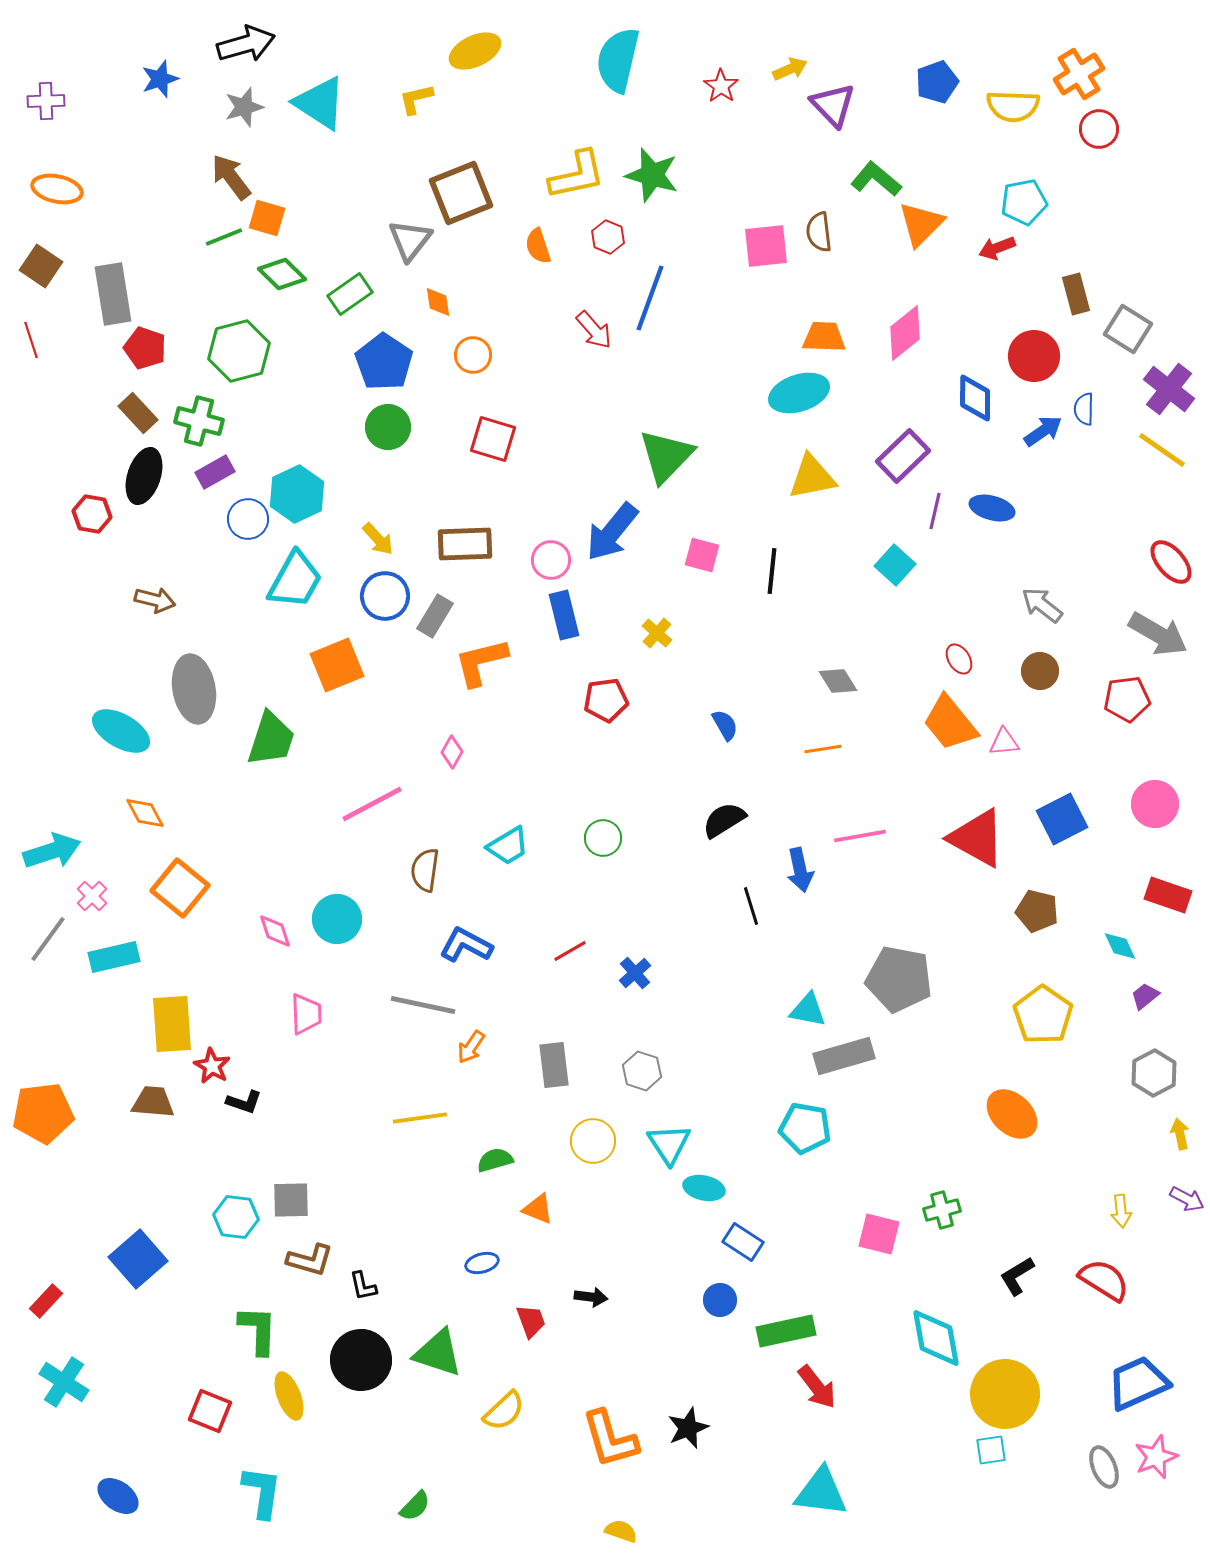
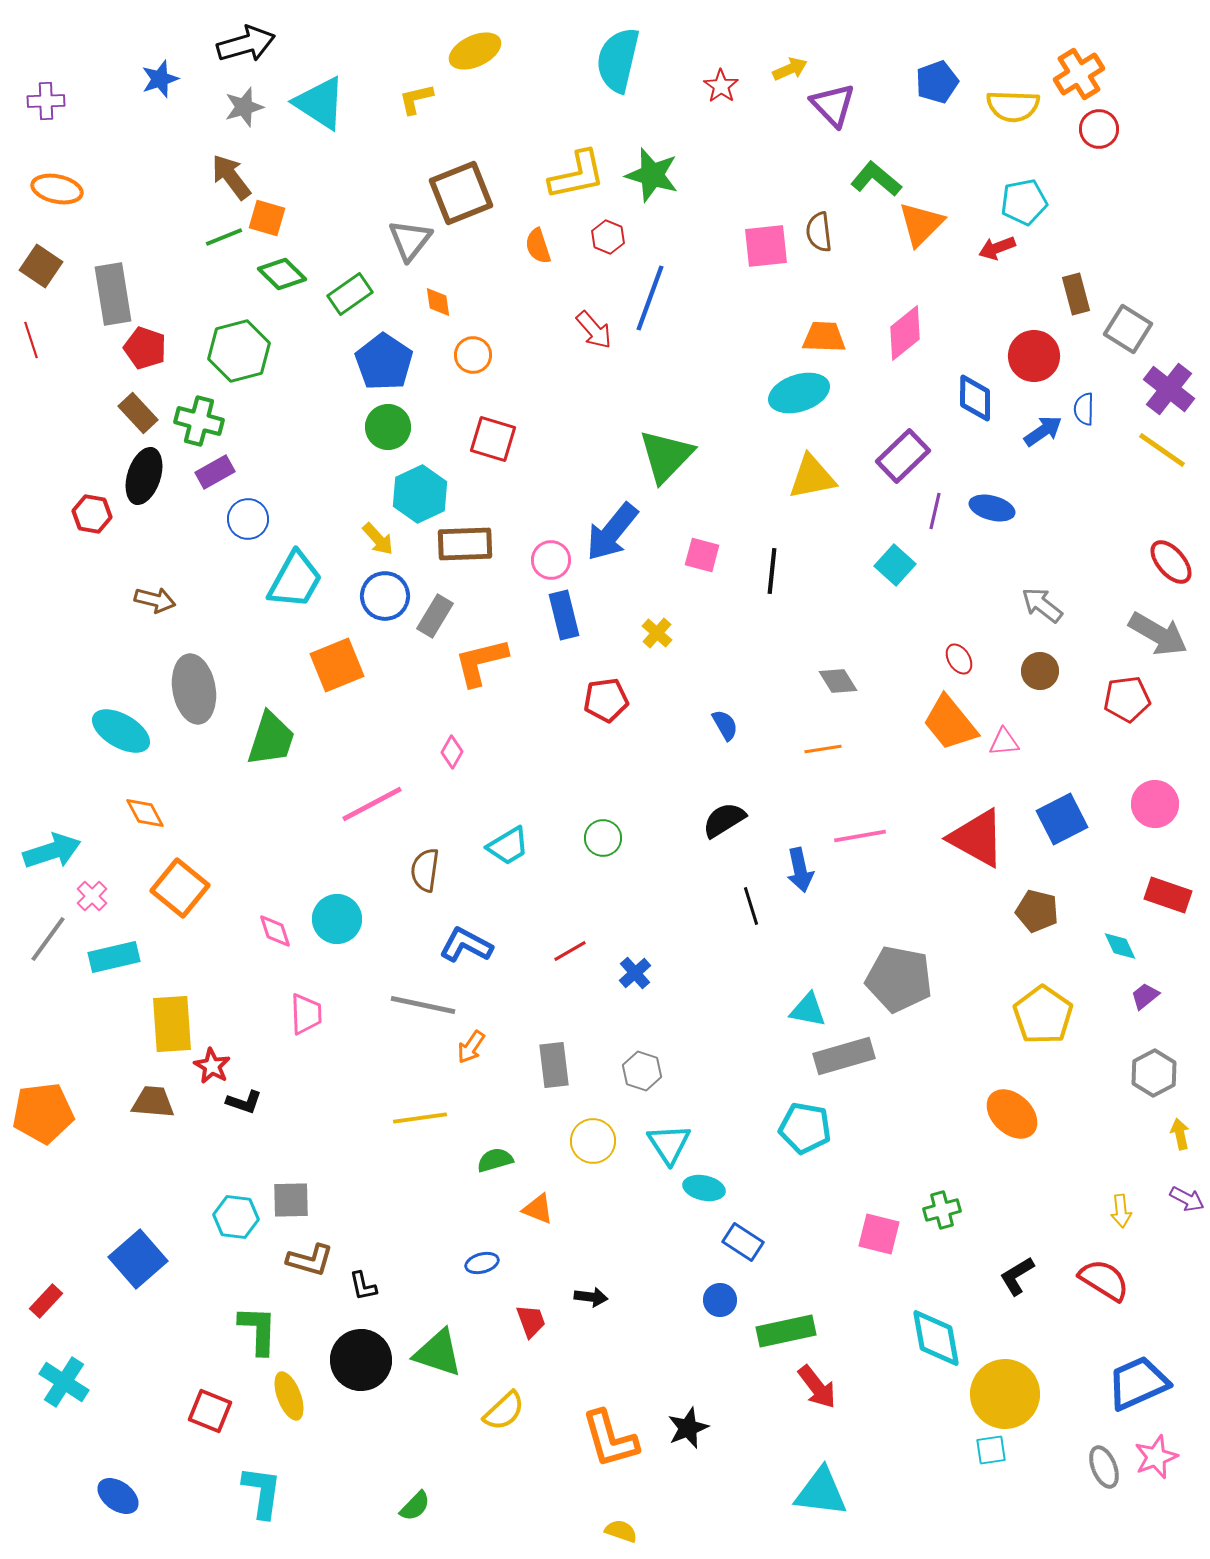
cyan hexagon at (297, 494): moved 123 px right
